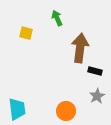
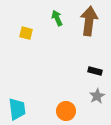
brown arrow: moved 9 px right, 27 px up
